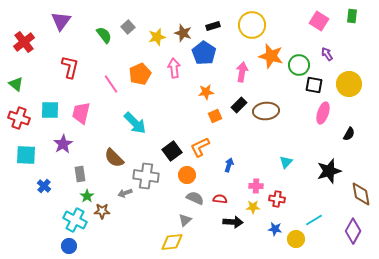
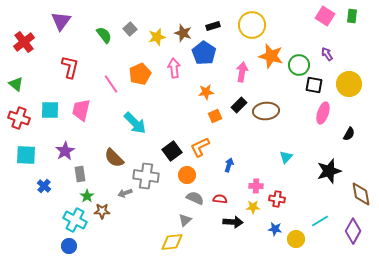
pink square at (319, 21): moved 6 px right, 5 px up
gray square at (128, 27): moved 2 px right, 2 px down
pink trapezoid at (81, 113): moved 3 px up
purple star at (63, 144): moved 2 px right, 7 px down
cyan triangle at (286, 162): moved 5 px up
cyan line at (314, 220): moved 6 px right, 1 px down
